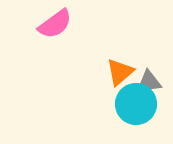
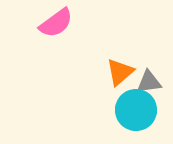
pink semicircle: moved 1 px right, 1 px up
cyan circle: moved 6 px down
